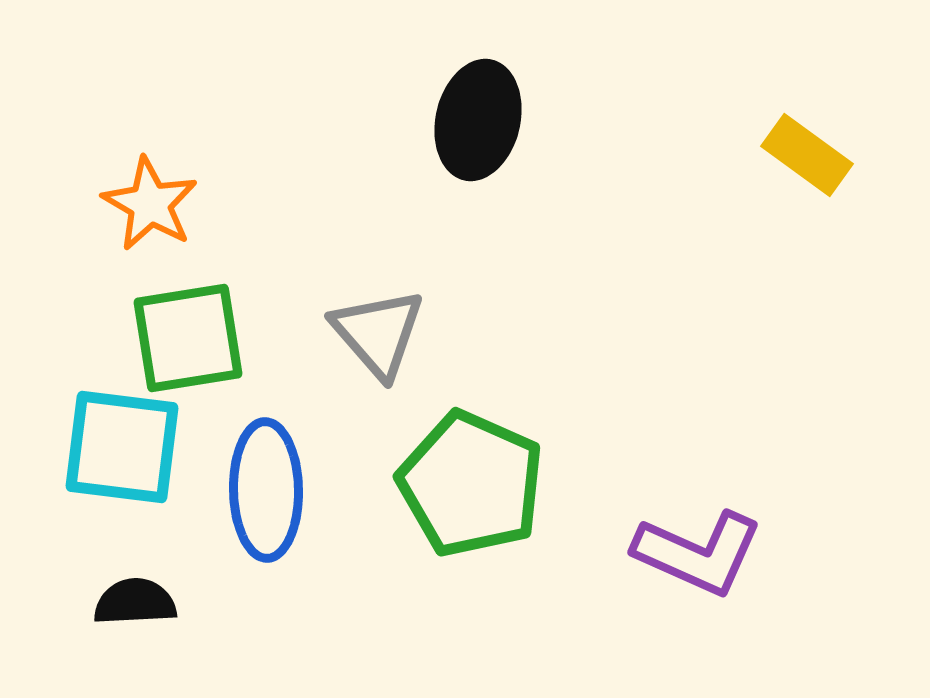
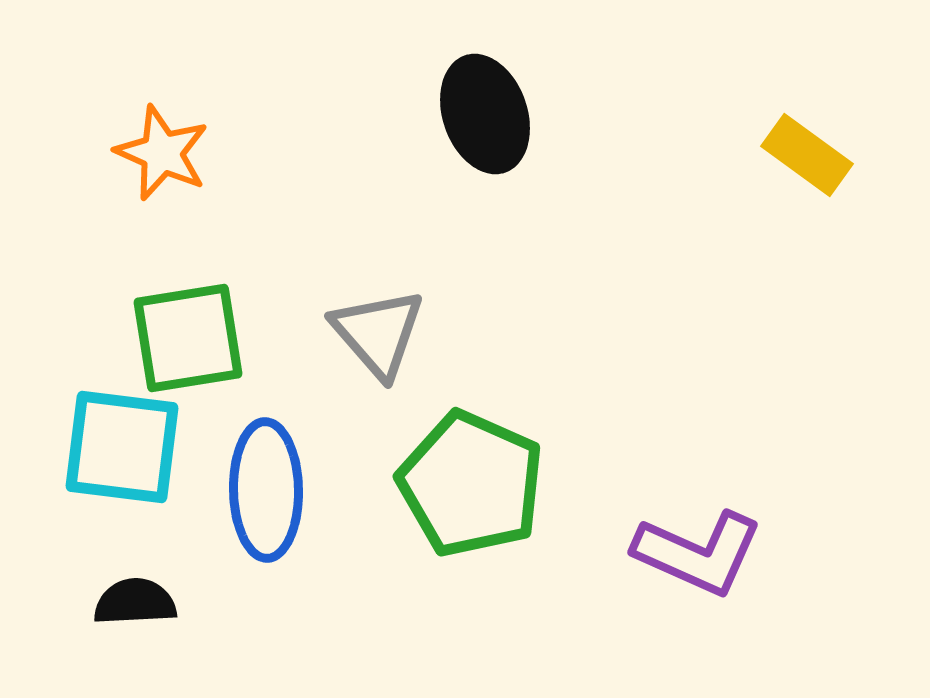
black ellipse: moved 7 px right, 6 px up; rotated 32 degrees counterclockwise
orange star: moved 12 px right, 51 px up; rotated 6 degrees counterclockwise
